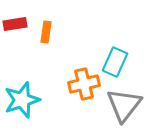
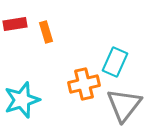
orange rectangle: rotated 25 degrees counterclockwise
